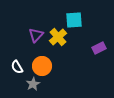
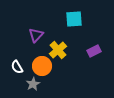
cyan square: moved 1 px up
yellow cross: moved 13 px down
purple rectangle: moved 5 px left, 3 px down
